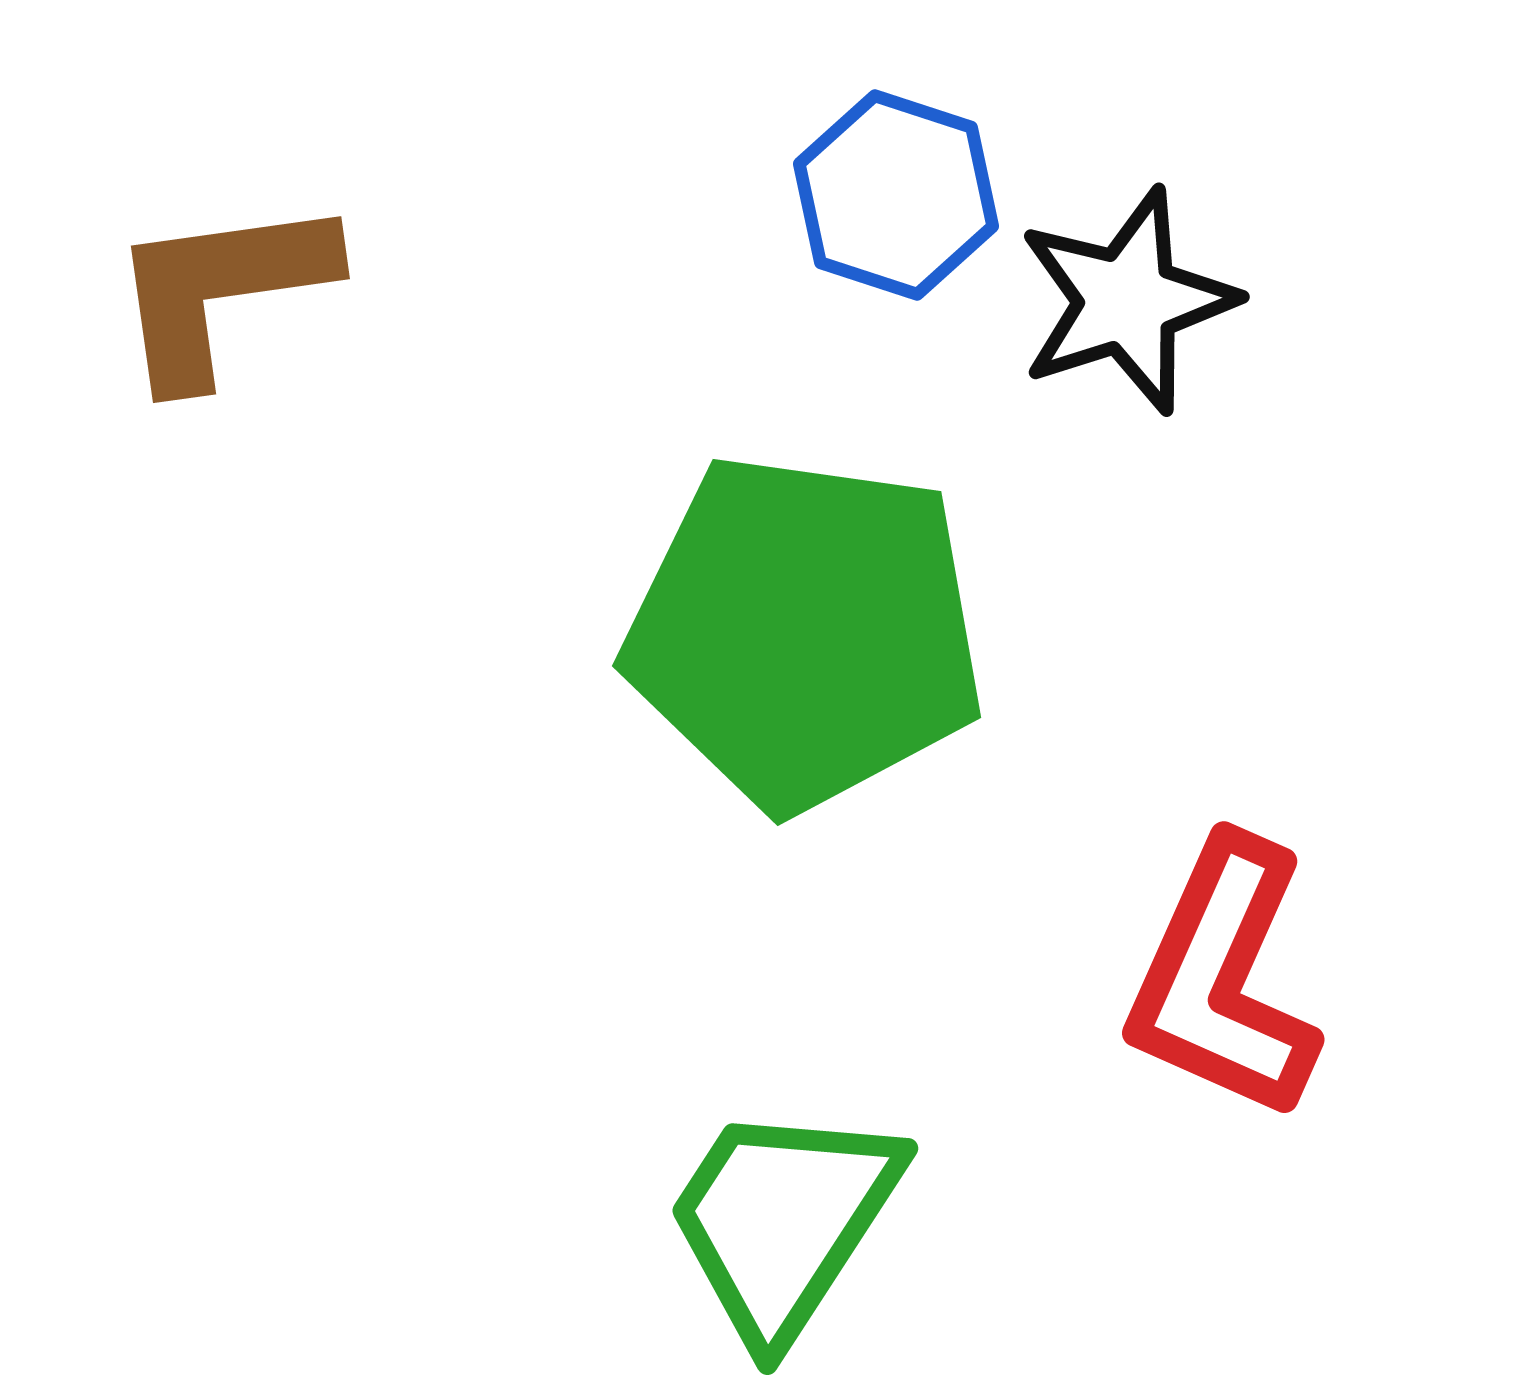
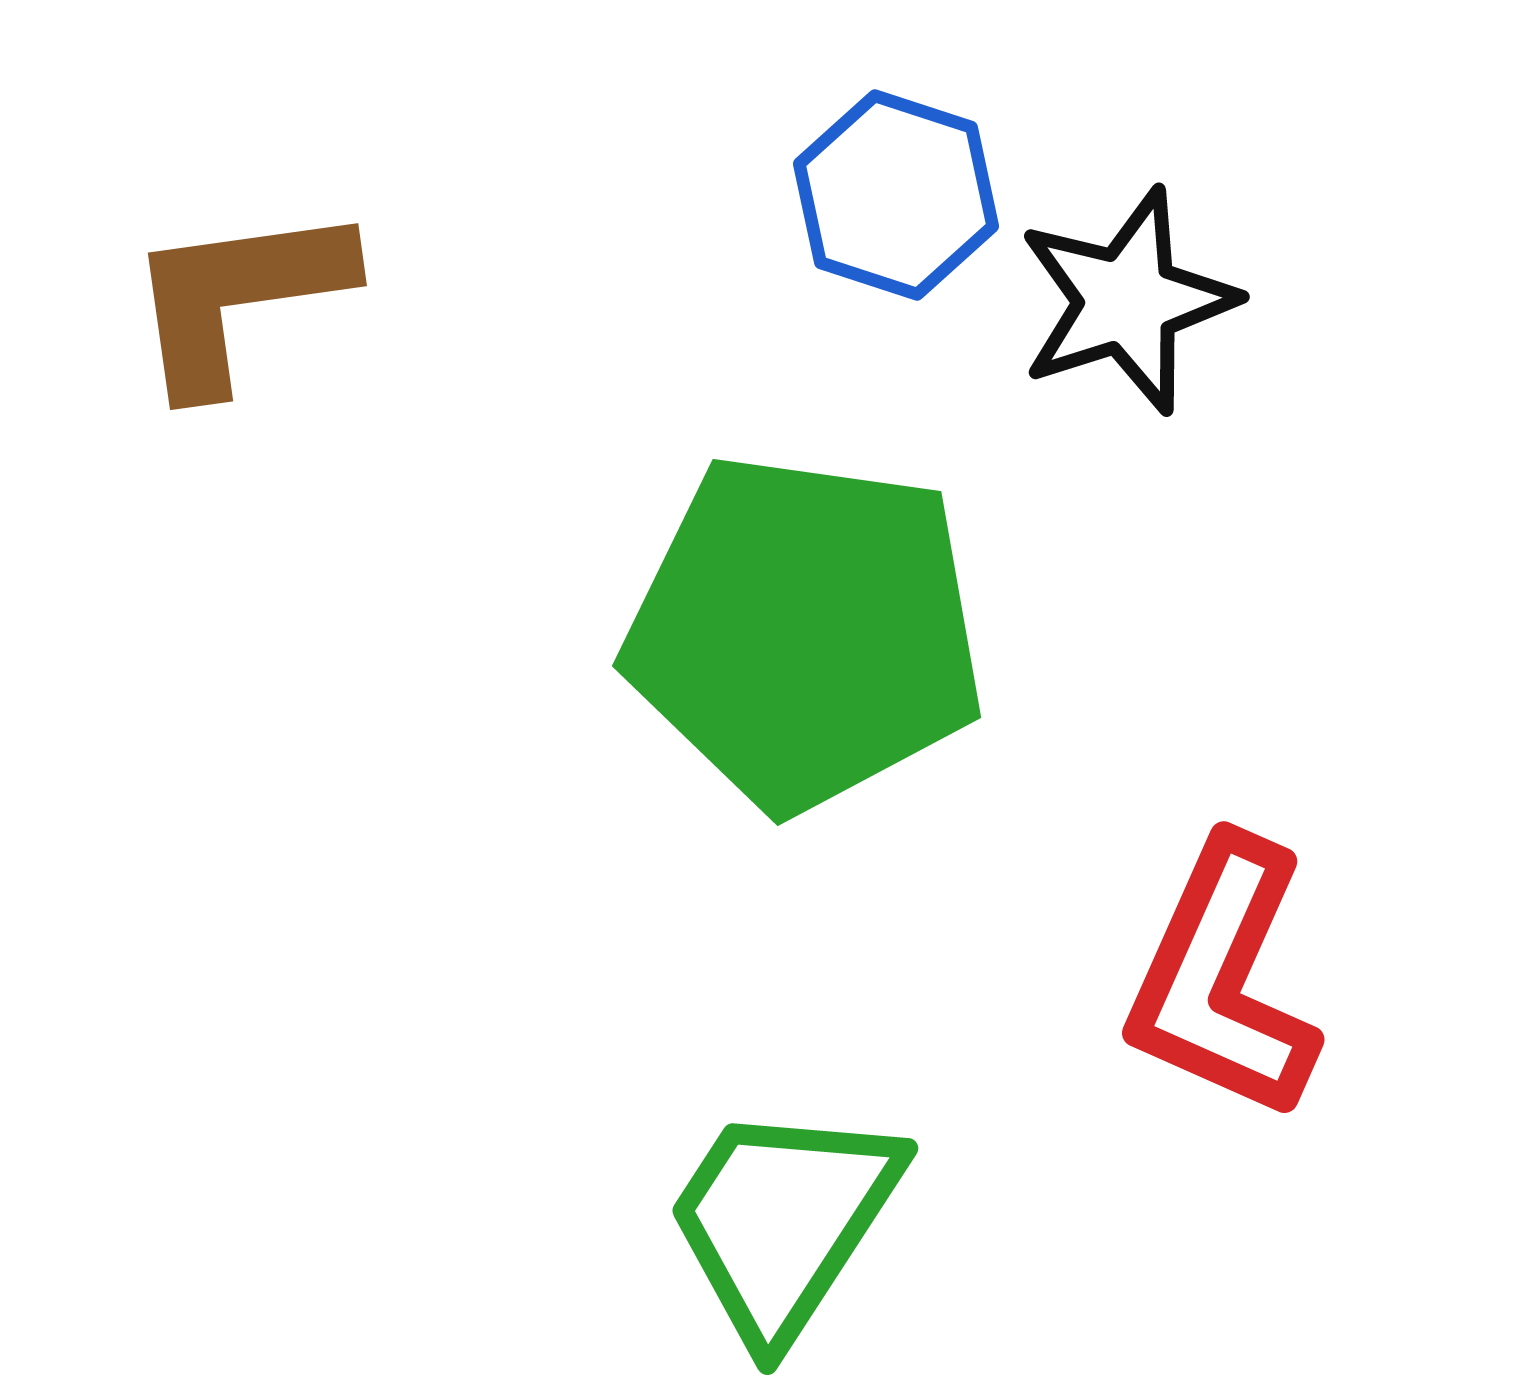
brown L-shape: moved 17 px right, 7 px down
